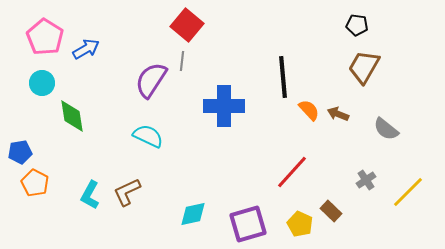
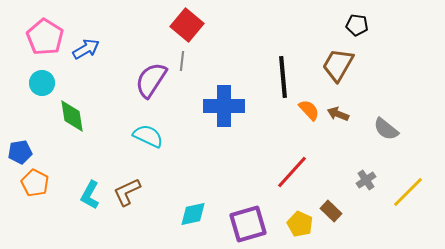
brown trapezoid: moved 26 px left, 2 px up
